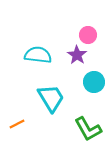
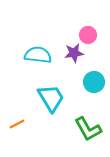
purple star: moved 3 px left, 2 px up; rotated 30 degrees clockwise
